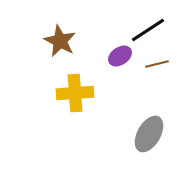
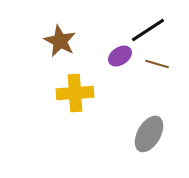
brown line: rotated 30 degrees clockwise
